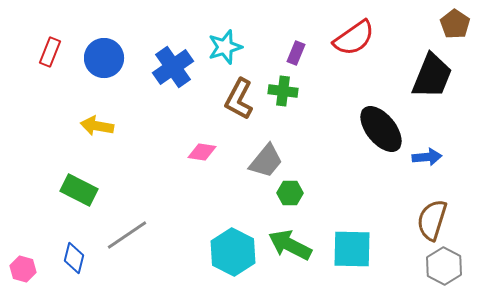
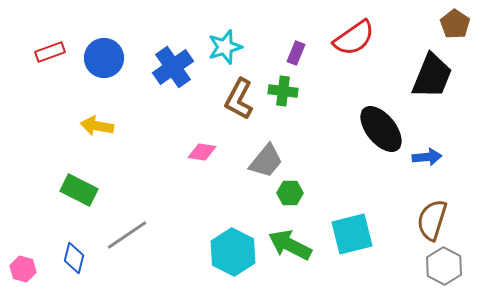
red rectangle: rotated 48 degrees clockwise
cyan square: moved 15 px up; rotated 15 degrees counterclockwise
